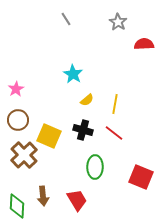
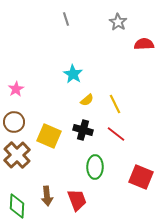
gray line: rotated 16 degrees clockwise
yellow line: rotated 36 degrees counterclockwise
brown circle: moved 4 px left, 2 px down
red line: moved 2 px right, 1 px down
brown cross: moved 7 px left
brown arrow: moved 4 px right
red trapezoid: rotated 10 degrees clockwise
